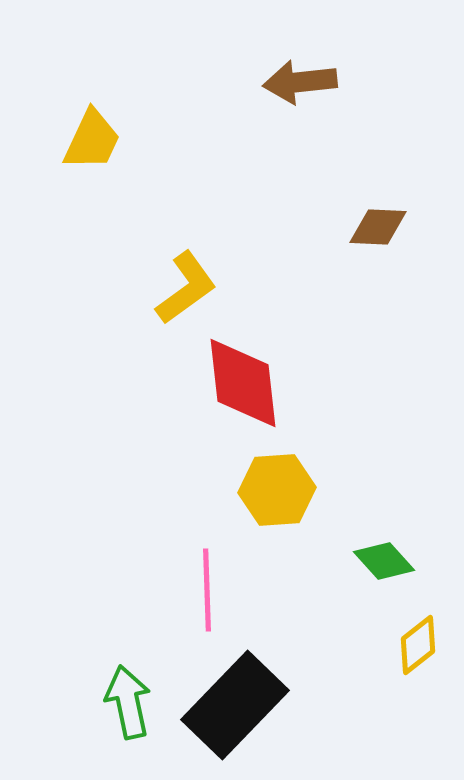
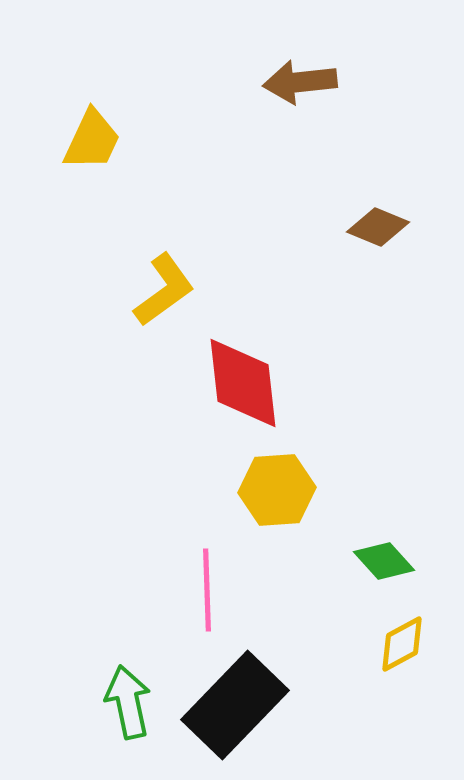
brown diamond: rotated 20 degrees clockwise
yellow L-shape: moved 22 px left, 2 px down
yellow diamond: moved 16 px left, 1 px up; rotated 10 degrees clockwise
